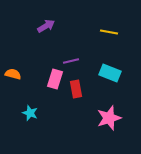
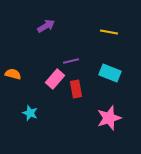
pink rectangle: rotated 24 degrees clockwise
